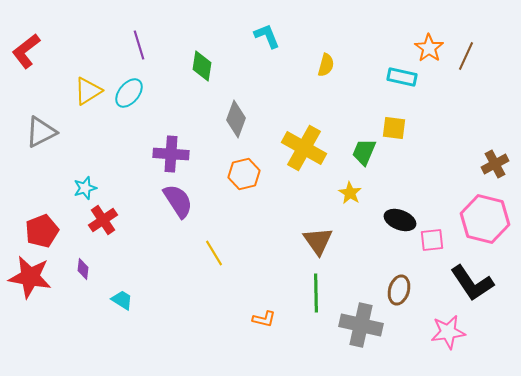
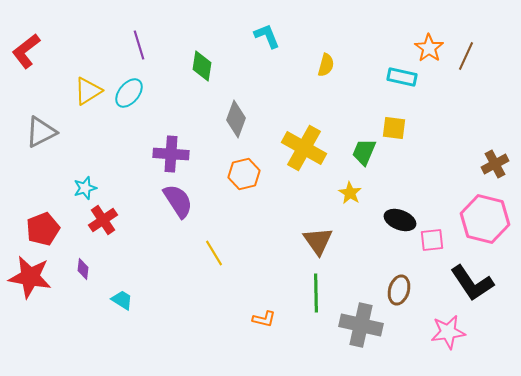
red pentagon: moved 1 px right, 2 px up
